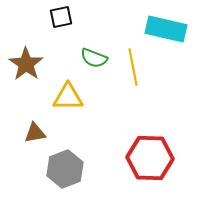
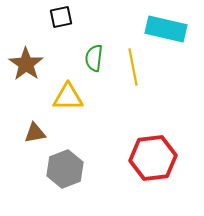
green semicircle: rotated 76 degrees clockwise
red hexagon: moved 3 px right; rotated 9 degrees counterclockwise
